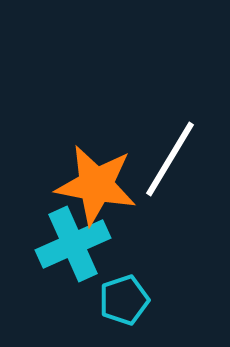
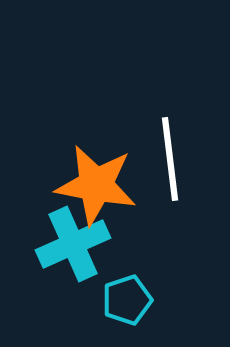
white line: rotated 38 degrees counterclockwise
cyan pentagon: moved 3 px right
